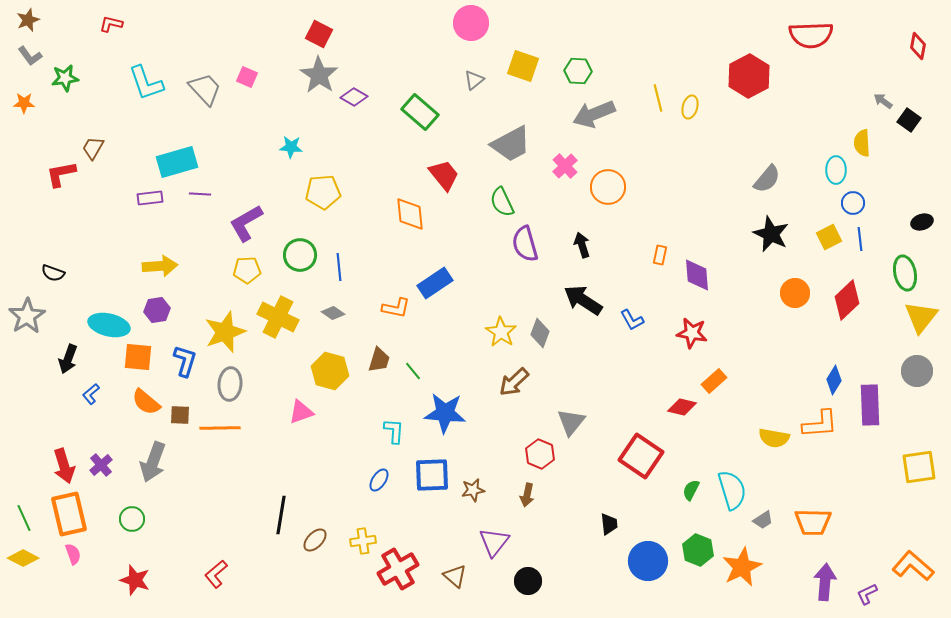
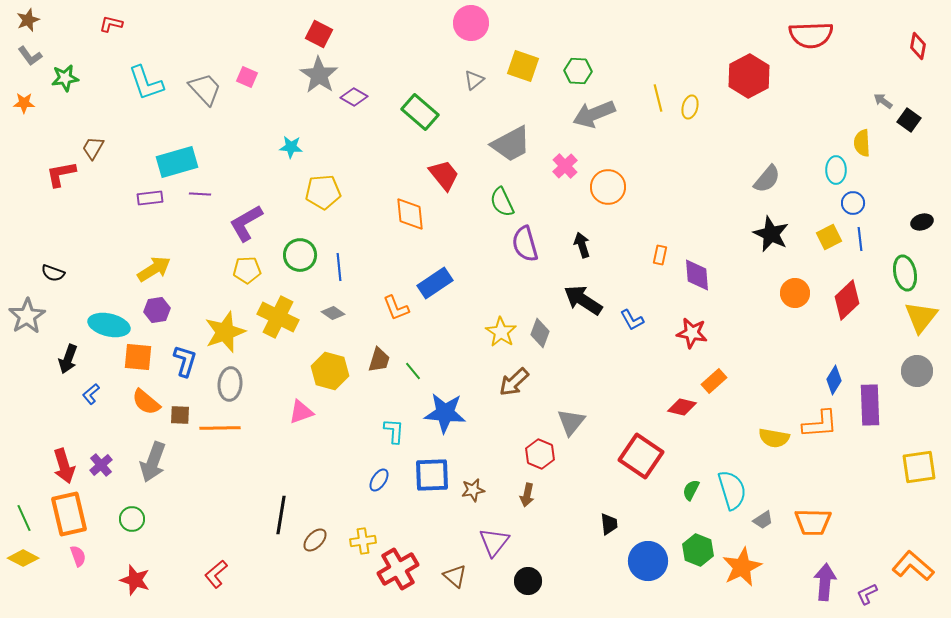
yellow arrow at (160, 266): moved 6 px left, 3 px down; rotated 28 degrees counterclockwise
orange L-shape at (396, 308): rotated 56 degrees clockwise
pink semicircle at (73, 554): moved 5 px right, 2 px down
